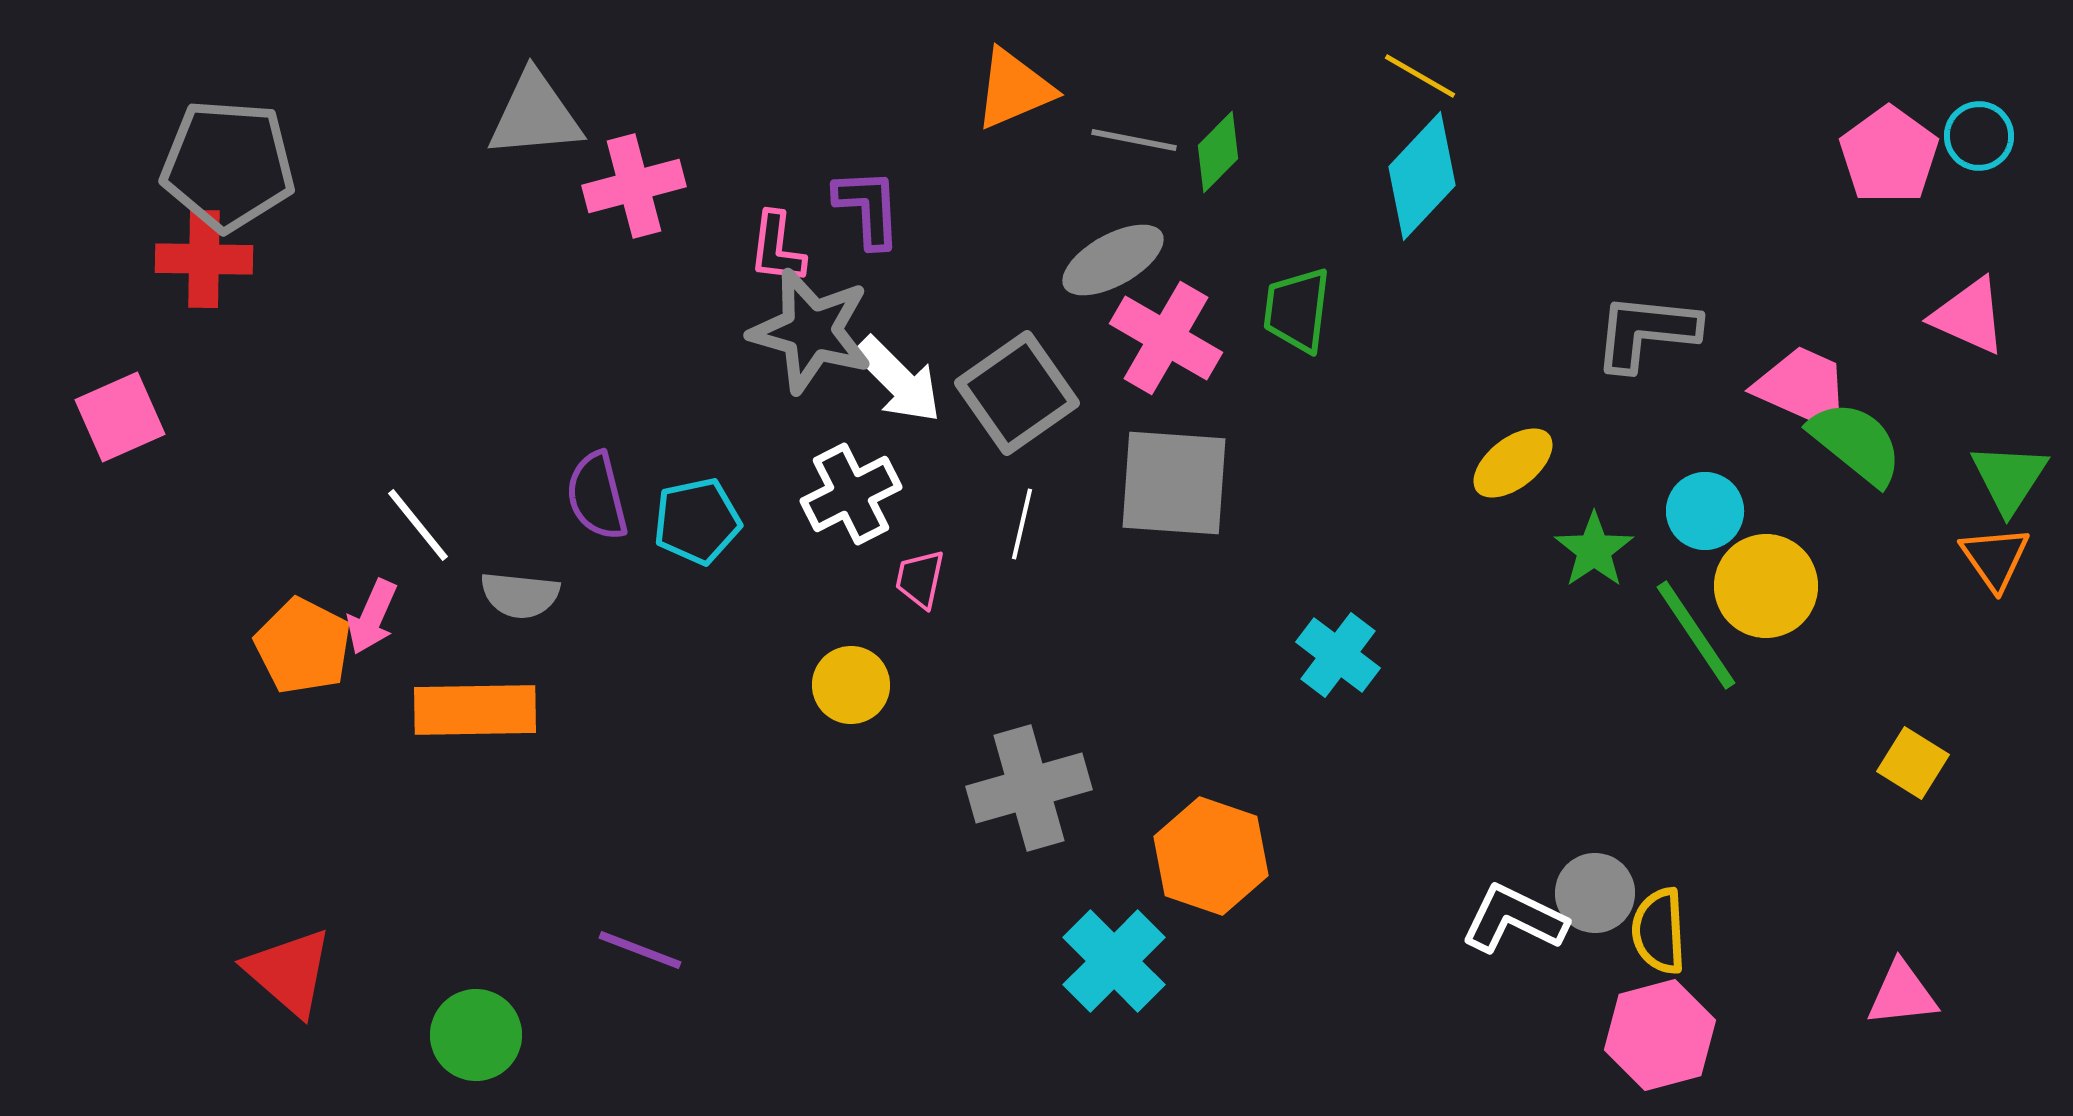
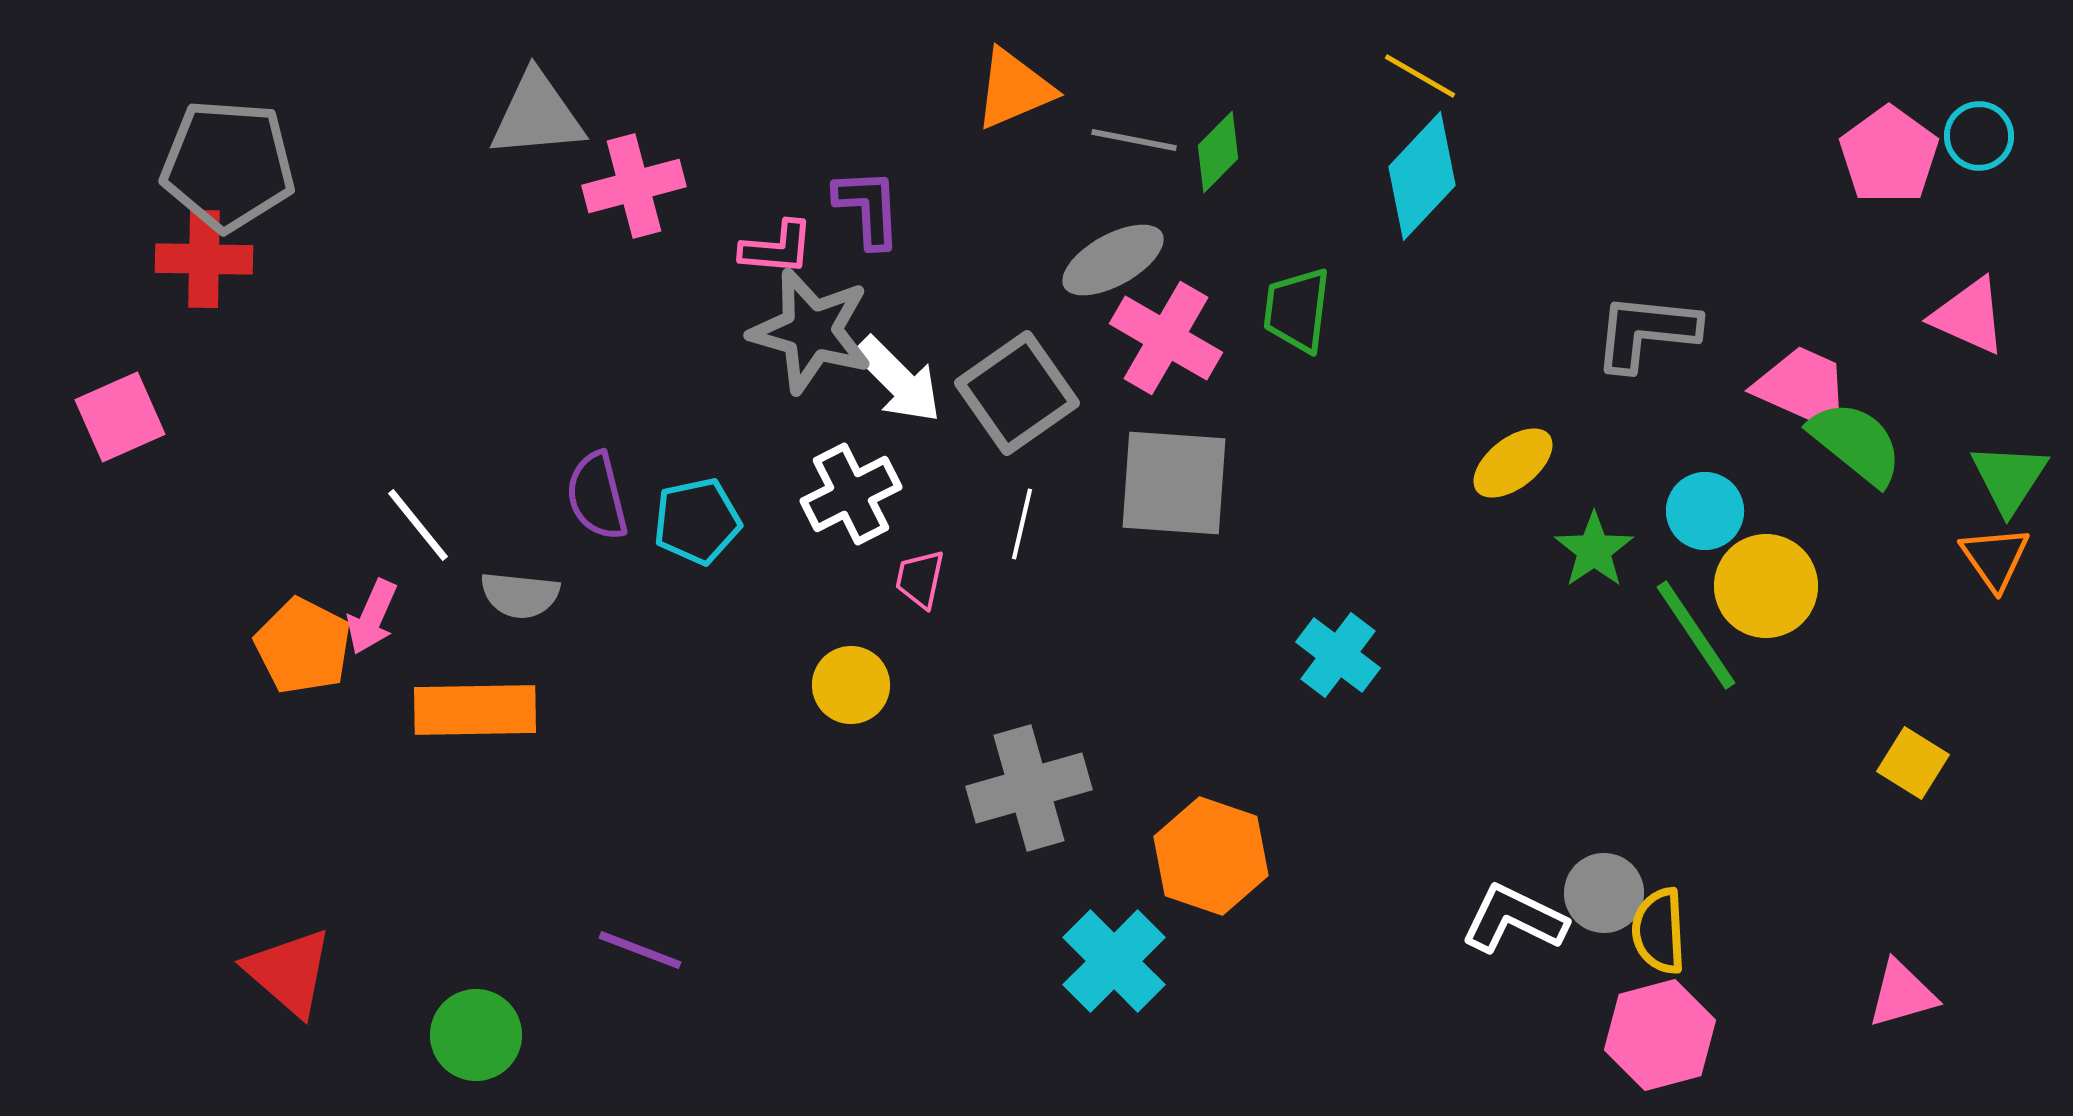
gray triangle at (535, 115): moved 2 px right
pink L-shape at (777, 248): rotated 92 degrees counterclockwise
gray circle at (1595, 893): moved 9 px right
pink triangle at (1902, 994): rotated 10 degrees counterclockwise
